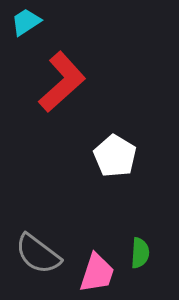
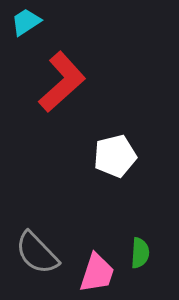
white pentagon: rotated 27 degrees clockwise
gray semicircle: moved 1 px left, 1 px up; rotated 9 degrees clockwise
